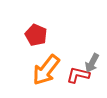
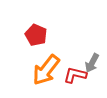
red L-shape: moved 3 px left
